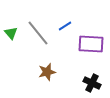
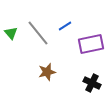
purple rectangle: rotated 15 degrees counterclockwise
